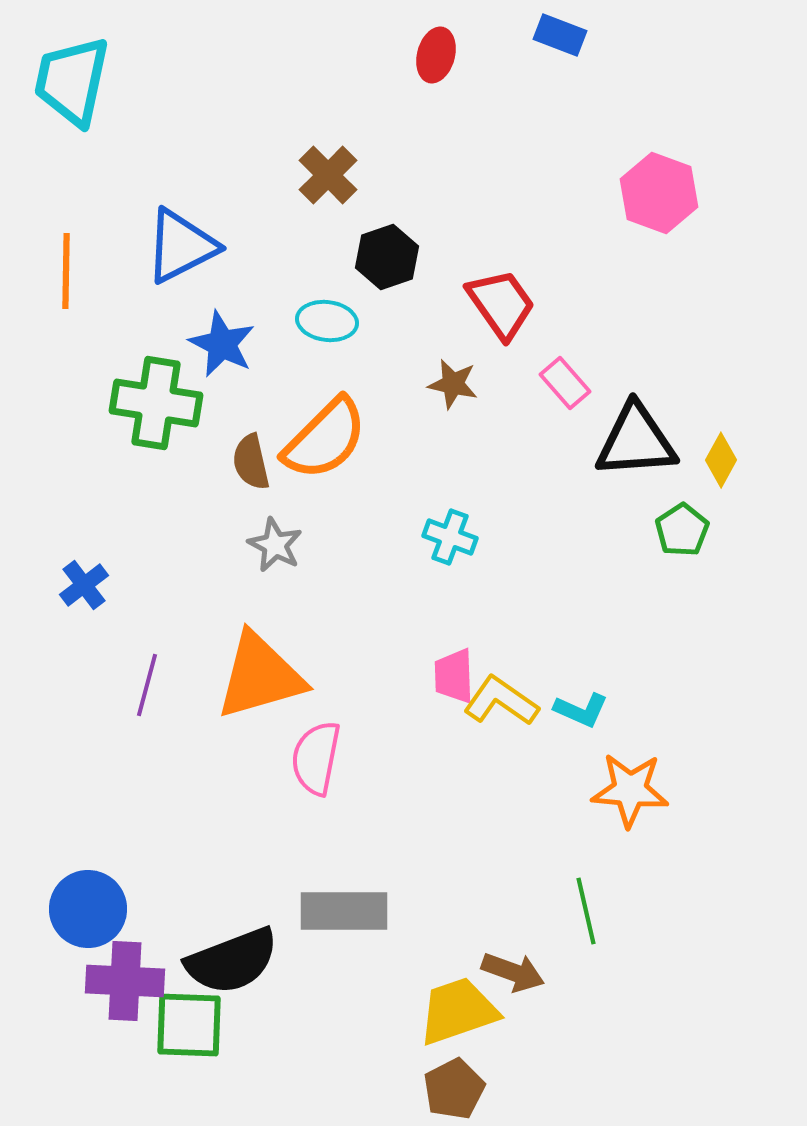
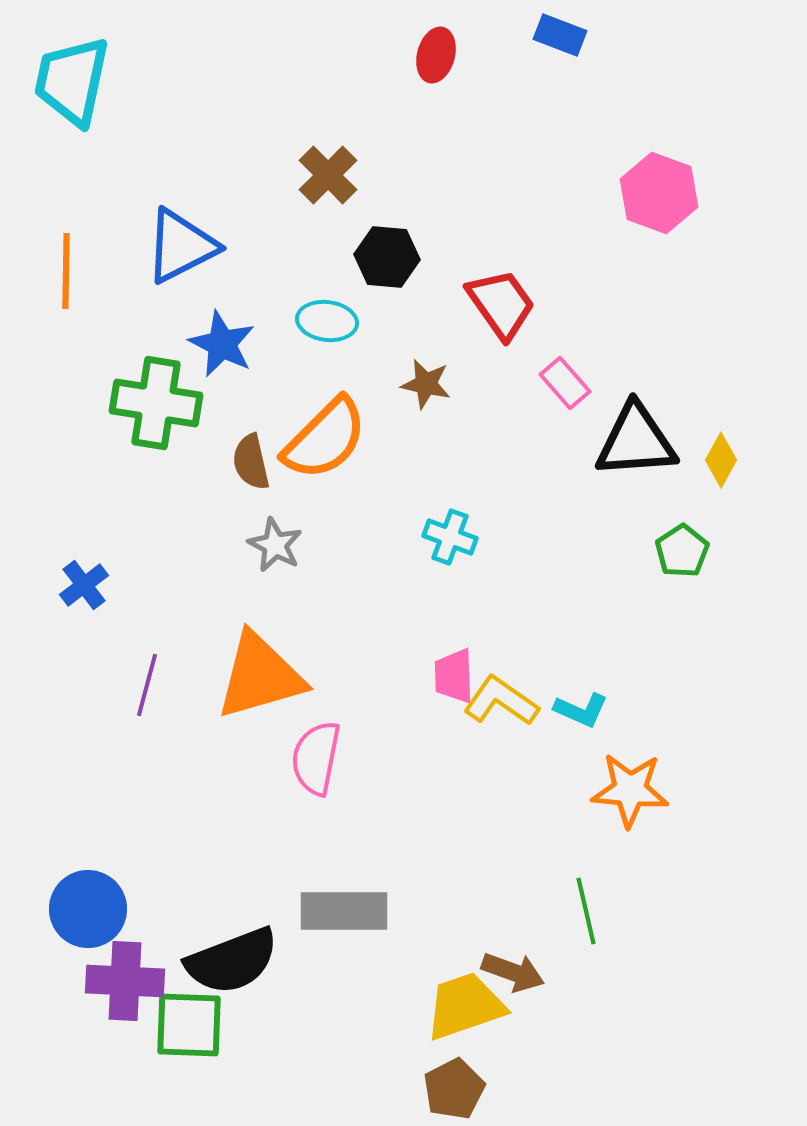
black hexagon: rotated 24 degrees clockwise
brown star: moved 27 px left
green pentagon: moved 21 px down
yellow trapezoid: moved 7 px right, 5 px up
